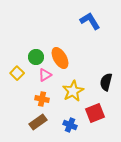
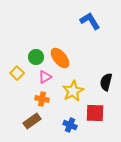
orange ellipse: rotated 10 degrees counterclockwise
pink triangle: moved 2 px down
red square: rotated 24 degrees clockwise
brown rectangle: moved 6 px left, 1 px up
